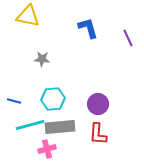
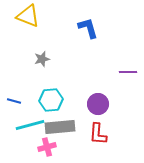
yellow triangle: rotated 10 degrees clockwise
purple line: moved 34 px down; rotated 66 degrees counterclockwise
gray star: rotated 21 degrees counterclockwise
cyan hexagon: moved 2 px left, 1 px down
pink cross: moved 2 px up
